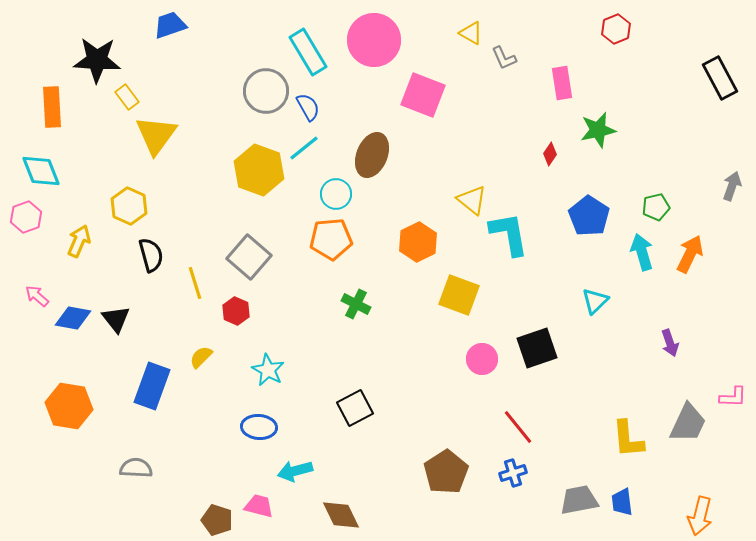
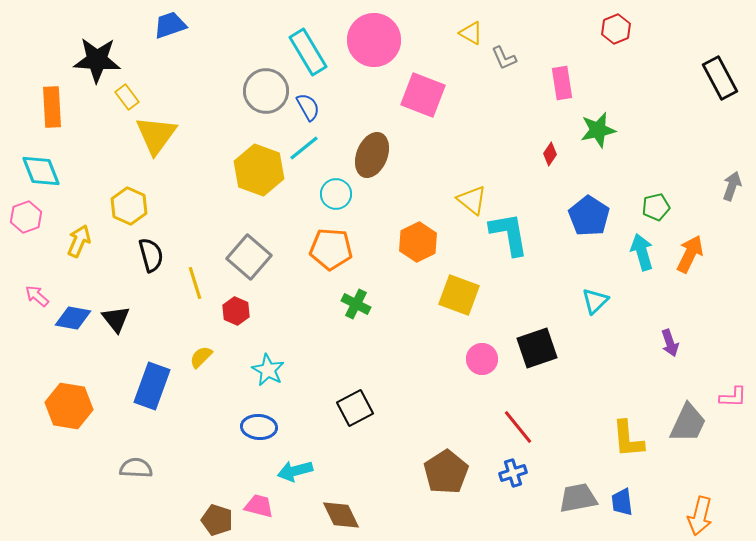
orange pentagon at (331, 239): moved 10 px down; rotated 9 degrees clockwise
gray trapezoid at (579, 500): moved 1 px left, 2 px up
